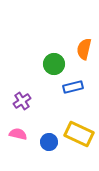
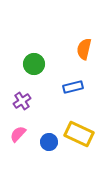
green circle: moved 20 px left
pink semicircle: rotated 60 degrees counterclockwise
